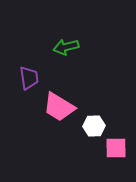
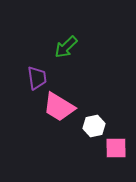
green arrow: rotated 30 degrees counterclockwise
purple trapezoid: moved 8 px right
white hexagon: rotated 10 degrees counterclockwise
